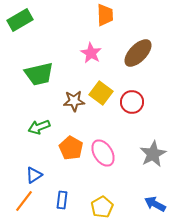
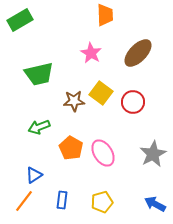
red circle: moved 1 px right
yellow pentagon: moved 5 px up; rotated 15 degrees clockwise
